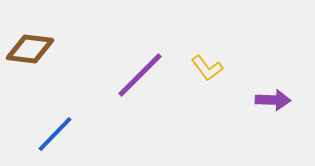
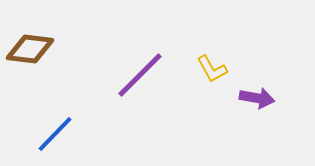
yellow L-shape: moved 5 px right, 1 px down; rotated 8 degrees clockwise
purple arrow: moved 16 px left, 2 px up; rotated 8 degrees clockwise
